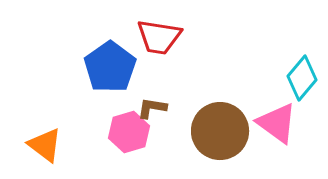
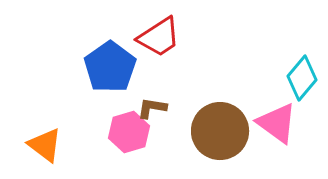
red trapezoid: rotated 42 degrees counterclockwise
